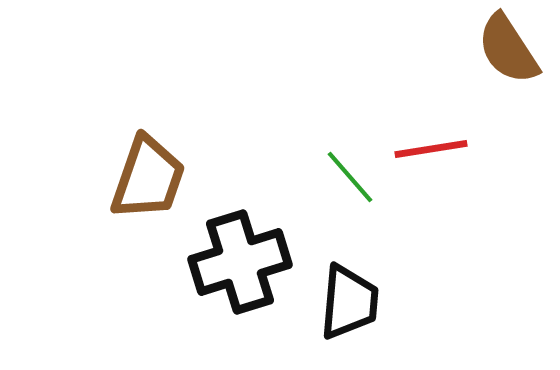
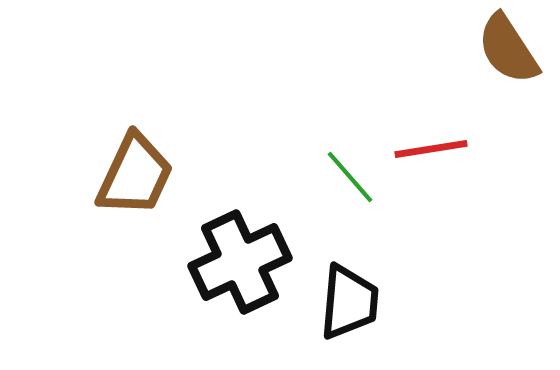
brown trapezoid: moved 13 px left, 3 px up; rotated 6 degrees clockwise
black cross: rotated 8 degrees counterclockwise
